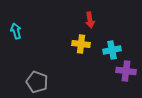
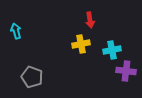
yellow cross: rotated 18 degrees counterclockwise
gray pentagon: moved 5 px left, 5 px up
